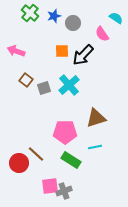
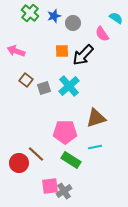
cyan cross: moved 1 px down
gray cross: rotated 14 degrees counterclockwise
